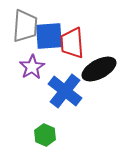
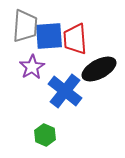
red trapezoid: moved 3 px right, 4 px up
